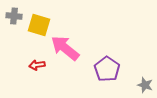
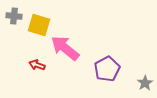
red arrow: rotated 28 degrees clockwise
purple pentagon: rotated 10 degrees clockwise
gray star: moved 2 px up; rotated 21 degrees clockwise
